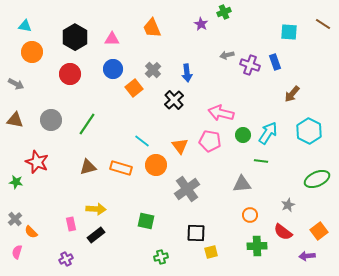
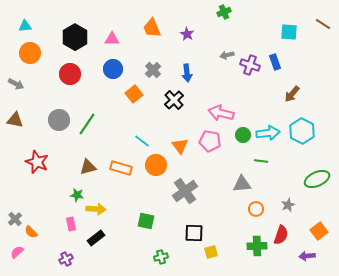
purple star at (201, 24): moved 14 px left, 10 px down
cyan triangle at (25, 26): rotated 16 degrees counterclockwise
orange circle at (32, 52): moved 2 px left, 1 px down
orange square at (134, 88): moved 6 px down
gray circle at (51, 120): moved 8 px right
cyan hexagon at (309, 131): moved 7 px left
cyan arrow at (268, 133): rotated 50 degrees clockwise
green star at (16, 182): moved 61 px right, 13 px down
gray cross at (187, 189): moved 2 px left, 2 px down
orange circle at (250, 215): moved 6 px right, 6 px up
red semicircle at (283, 232): moved 2 px left, 3 px down; rotated 108 degrees counterclockwise
black square at (196, 233): moved 2 px left
black rectangle at (96, 235): moved 3 px down
pink semicircle at (17, 252): rotated 32 degrees clockwise
